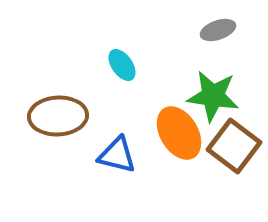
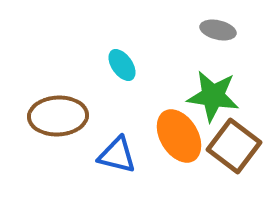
gray ellipse: rotated 32 degrees clockwise
orange ellipse: moved 3 px down
